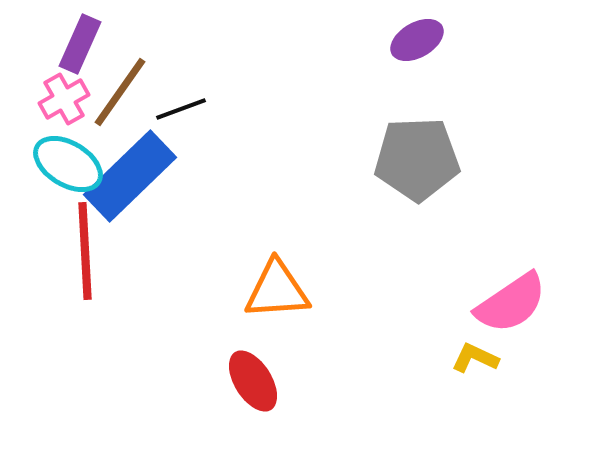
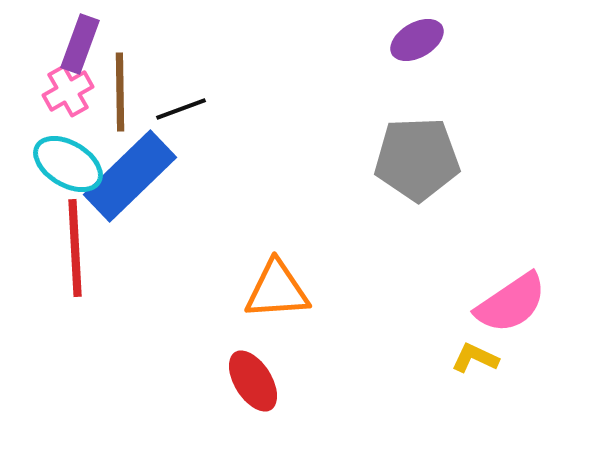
purple rectangle: rotated 4 degrees counterclockwise
brown line: rotated 36 degrees counterclockwise
pink cross: moved 4 px right, 8 px up
red line: moved 10 px left, 3 px up
